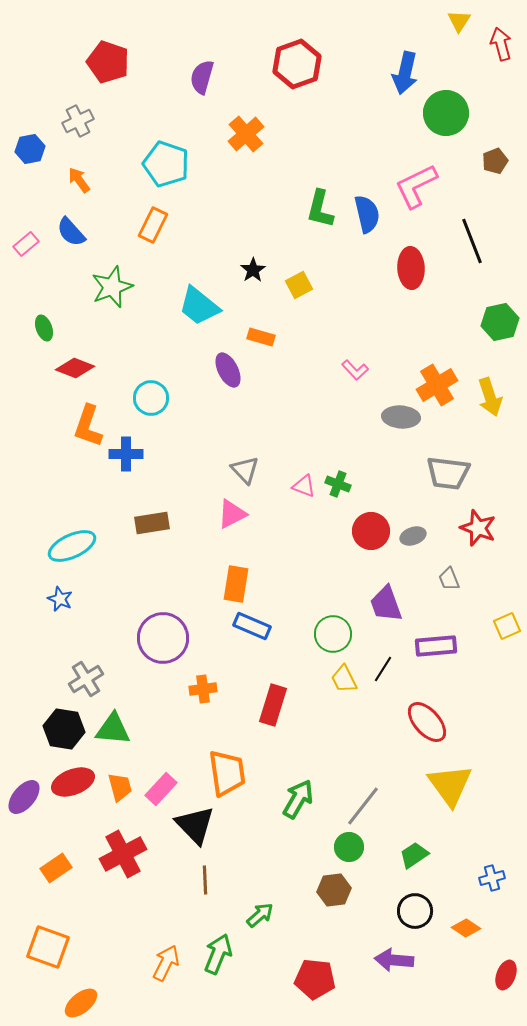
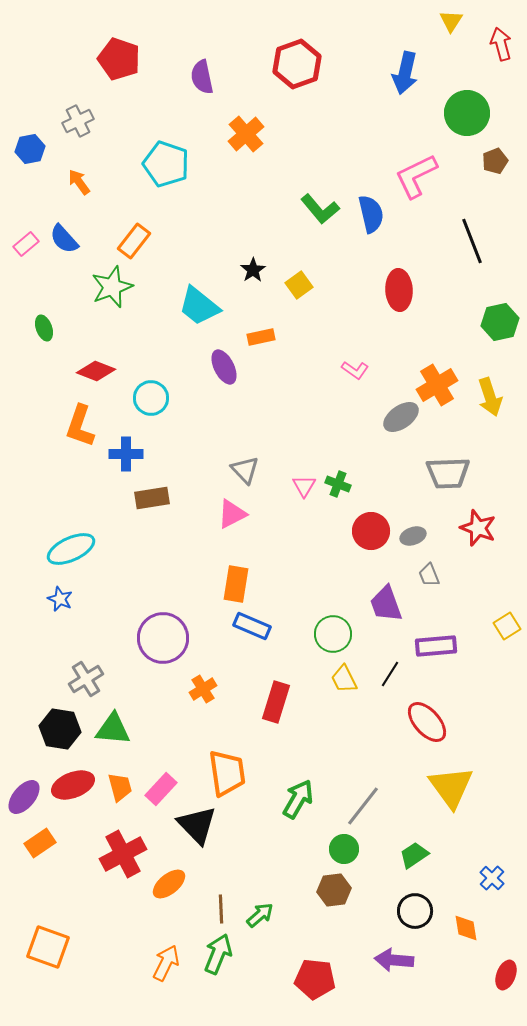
yellow triangle at (459, 21): moved 8 px left
red pentagon at (108, 62): moved 11 px right, 3 px up
purple semicircle at (202, 77): rotated 28 degrees counterclockwise
green circle at (446, 113): moved 21 px right
orange arrow at (79, 180): moved 2 px down
pink L-shape at (416, 186): moved 10 px up
green L-shape at (320, 209): rotated 54 degrees counterclockwise
blue semicircle at (367, 214): moved 4 px right
orange rectangle at (153, 225): moved 19 px left, 16 px down; rotated 12 degrees clockwise
blue semicircle at (71, 232): moved 7 px left, 7 px down
red ellipse at (411, 268): moved 12 px left, 22 px down
yellow square at (299, 285): rotated 8 degrees counterclockwise
orange rectangle at (261, 337): rotated 28 degrees counterclockwise
red diamond at (75, 368): moved 21 px right, 3 px down
purple ellipse at (228, 370): moved 4 px left, 3 px up
pink L-shape at (355, 370): rotated 12 degrees counterclockwise
gray ellipse at (401, 417): rotated 39 degrees counterclockwise
orange L-shape at (88, 426): moved 8 px left
gray trapezoid at (448, 473): rotated 9 degrees counterclockwise
pink triangle at (304, 486): rotated 40 degrees clockwise
brown rectangle at (152, 523): moved 25 px up
cyan ellipse at (72, 546): moved 1 px left, 3 px down
gray trapezoid at (449, 579): moved 20 px left, 4 px up
yellow square at (507, 626): rotated 8 degrees counterclockwise
black line at (383, 669): moved 7 px right, 5 px down
orange cross at (203, 689): rotated 24 degrees counterclockwise
red rectangle at (273, 705): moved 3 px right, 3 px up
black hexagon at (64, 729): moved 4 px left
red ellipse at (73, 782): moved 3 px down
yellow triangle at (450, 785): moved 1 px right, 2 px down
black triangle at (195, 825): moved 2 px right
green circle at (349, 847): moved 5 px left, 2 px down
orange rectangle at (56, 868): moved 16 px left, 25 px up
blue cross at (492, 878): rotated 30 degrees counterclockwise
brown line at (205, 880): moved 16 px right, 29 px down
orange diamond at (466, 928): rotated 48 degrees clockwise
orange ellipse at (81, 1003): moved 88 px right, 119 px up
